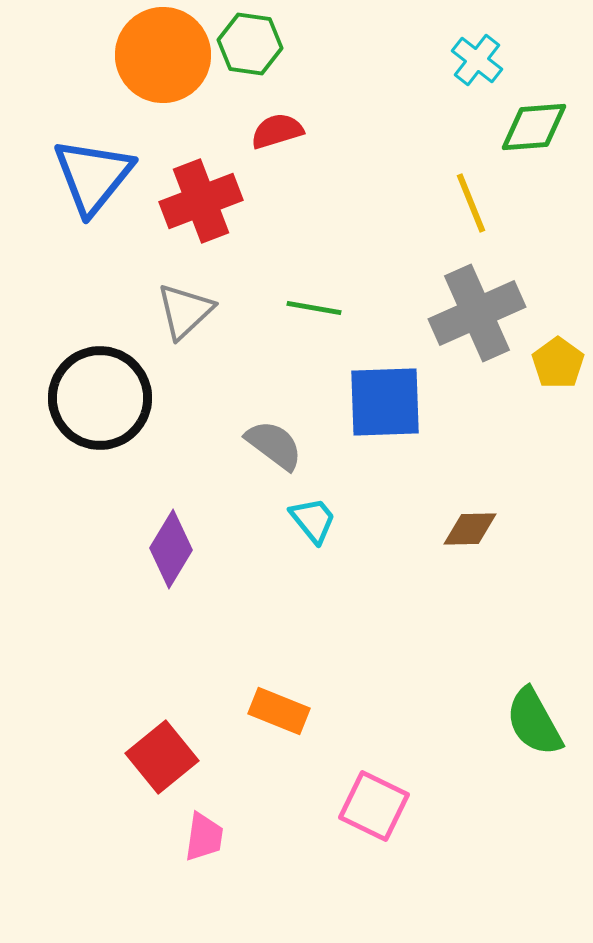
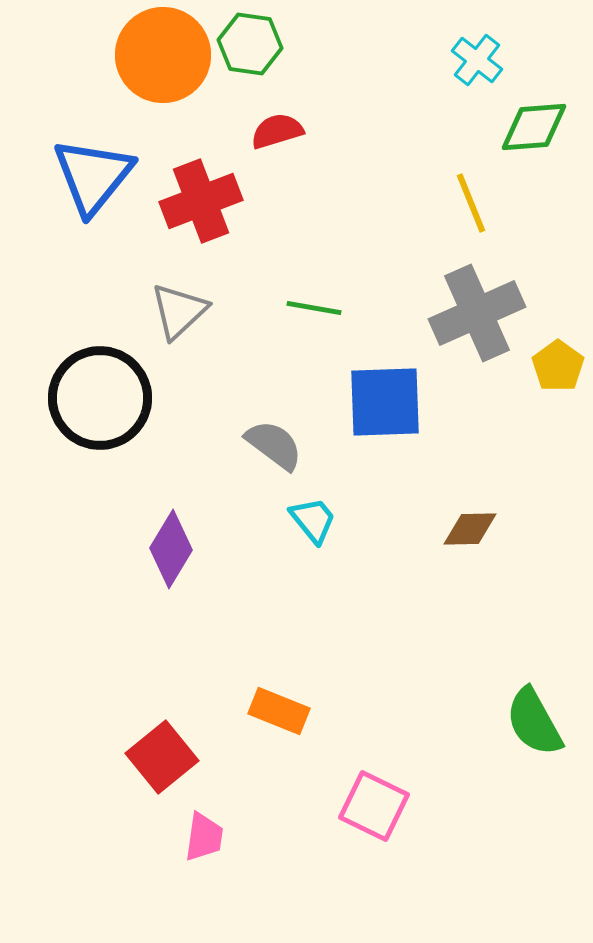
gray triangle: moved 6 px left
yellow pentagon: moved 3 px down
